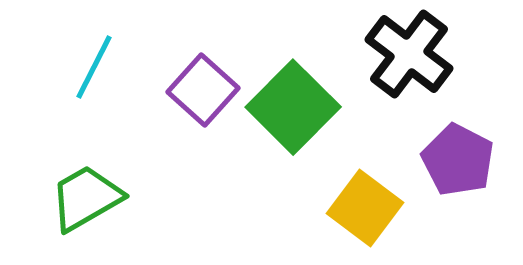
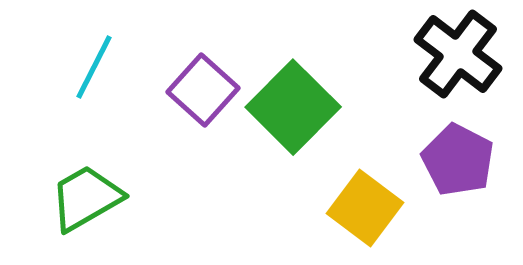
black cross: moved 49 px right
